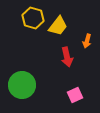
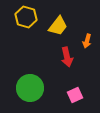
yellow hexagon: moved 7 px left, 1 px up
green circle: moved 8 px right, 3 px down
